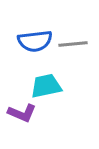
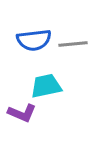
blue semicircle: moved 1 px left, 1 px up
